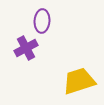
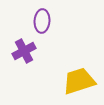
purple cross: moved 2 px left, 3 px down
